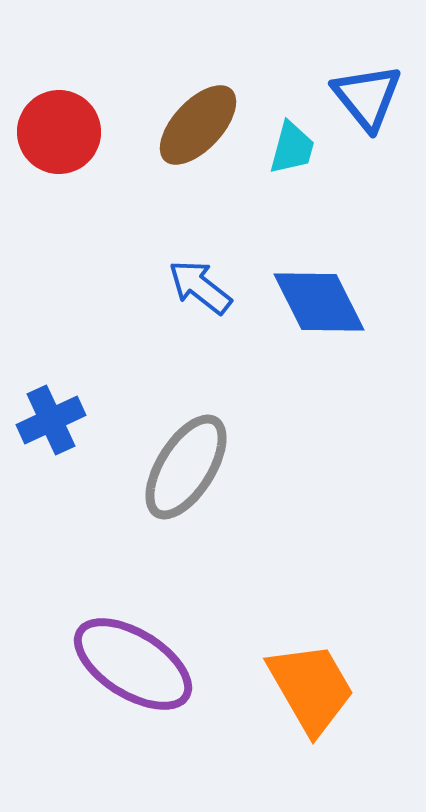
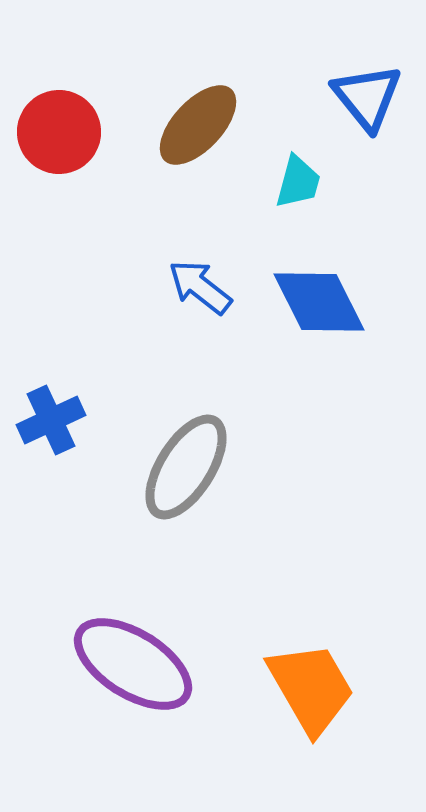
cyan trapezoid: moved 6 px right, 34 px down
